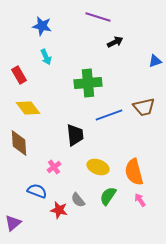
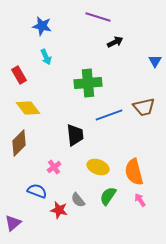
blue triangle: rotated 40 degrees counterclockwise
brown diamond: rotated 48 degrees clockwise
